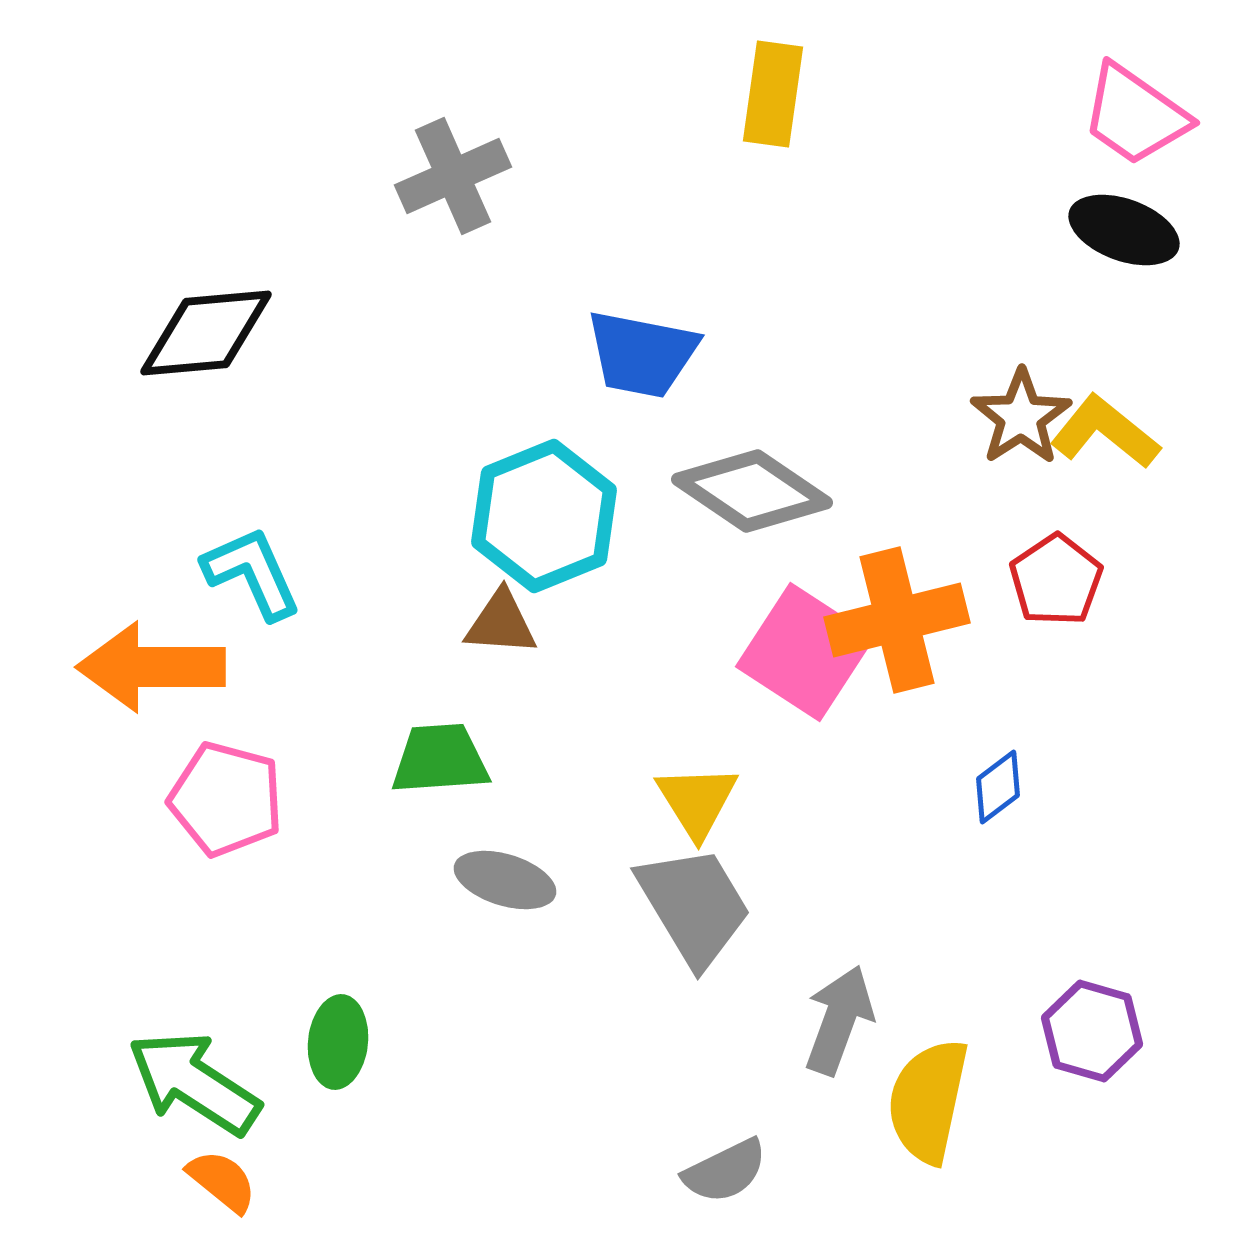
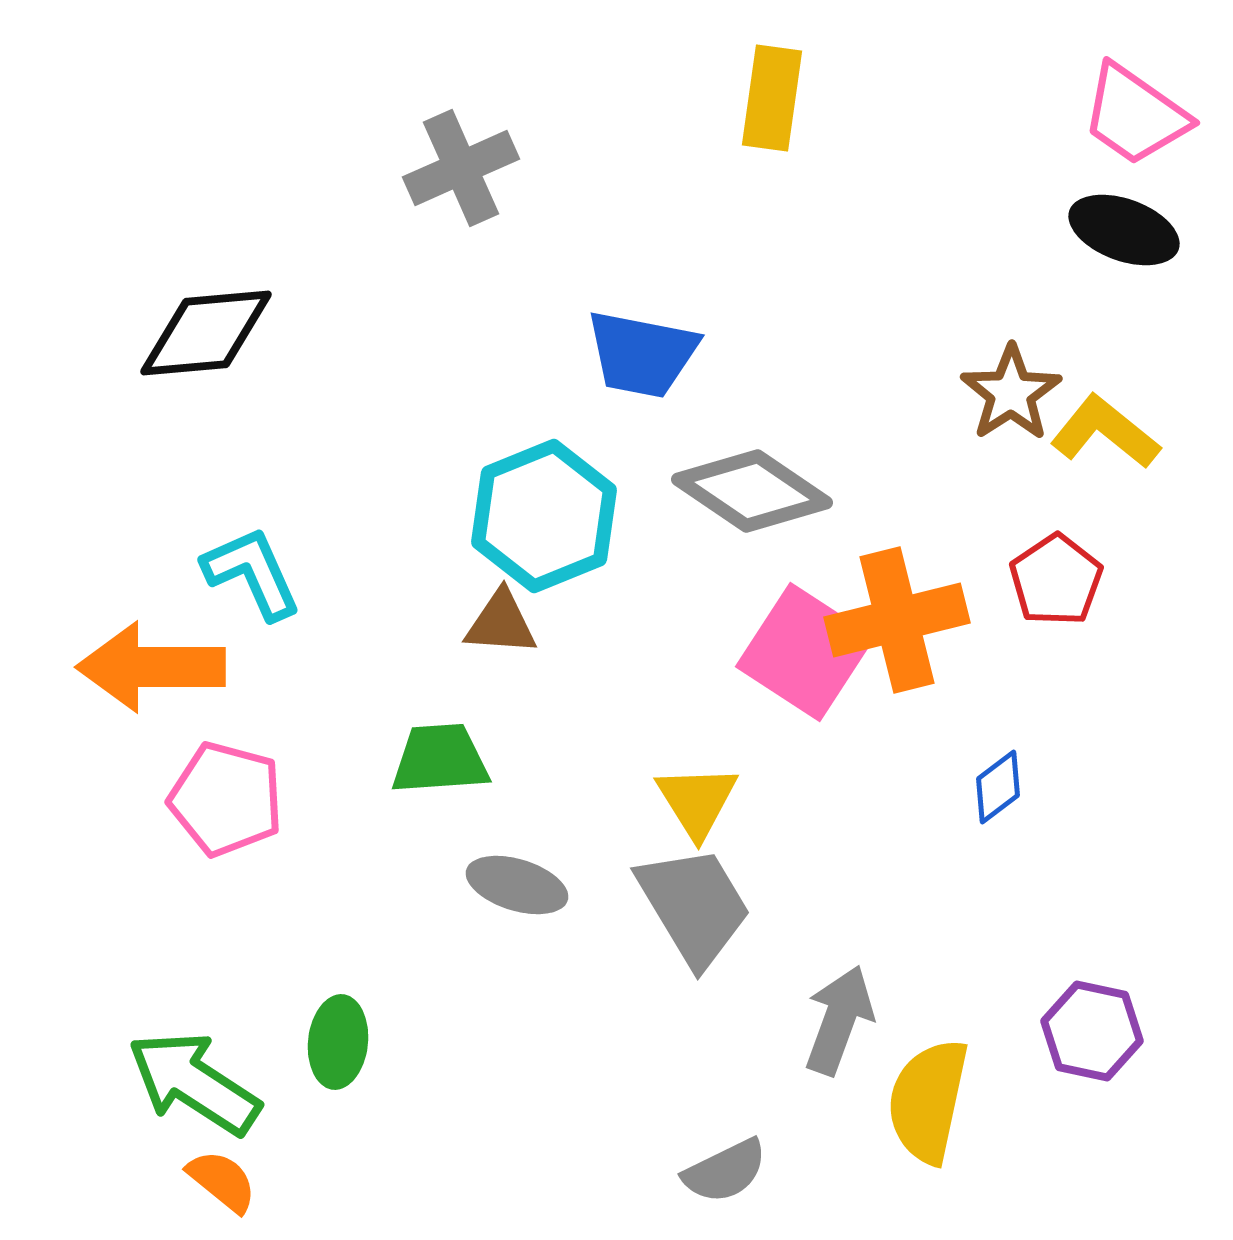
yellow rectangle: moved 1 px left, 4 px down
gray cross: moved 8 px right, 8 px up
brown star: moved 10 px left, 24 px up
gray ellipse: moved 12 px right, 5 px down
purple hexagon: rotated 4 degrees counterclockwise
